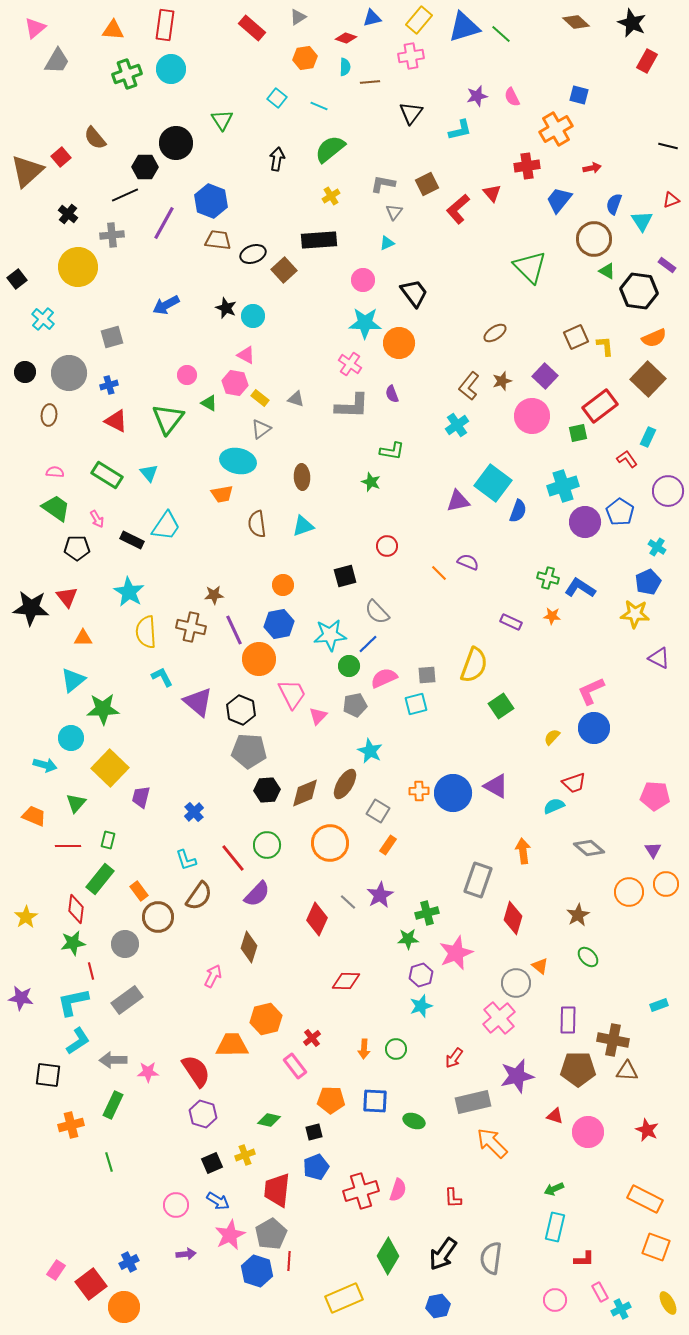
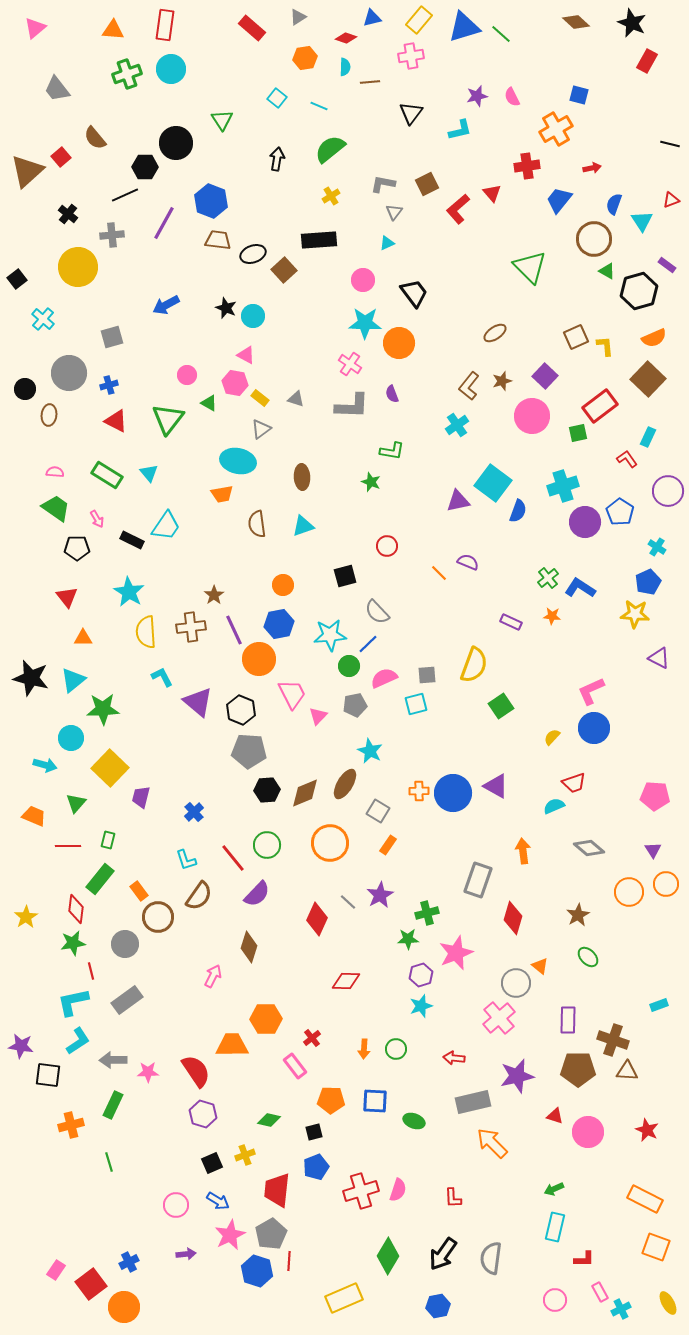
gray trapezoid at (57, 61): moved 28 px down; rotated 112 degrees clockwise
black line at (668, 146): moved 2 px right, 2 px up
black hexagon at (639, 291): rotated 24 degrees counterclockwise
black circle at (25, 372): moved 17 px down
green cross at (548, 578): rotated 35 degrees clockwise
brown star at (214, 595): rotated 30 degrees counterclockwise
black star at (31, 608): moved 70 px down; rotated 9 degrees clockwise
brown cross at (191, 627): rotated 20 degrees counterclockwise
purple star at (21, 998): moved 48 px down
orange hexagon at (266, 1019): rotated 12 degrees clockwise
brown cross at (613, 1040): rotated 8 degrees clockwise
red arrow at (454, 1058): rotated 60 degrees clockwise
